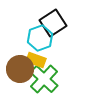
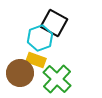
black square: moved 1 px right; rotated 28 degrees counterclockwise
brown circle: moved 4 px down
green cross: moved 13 px right
